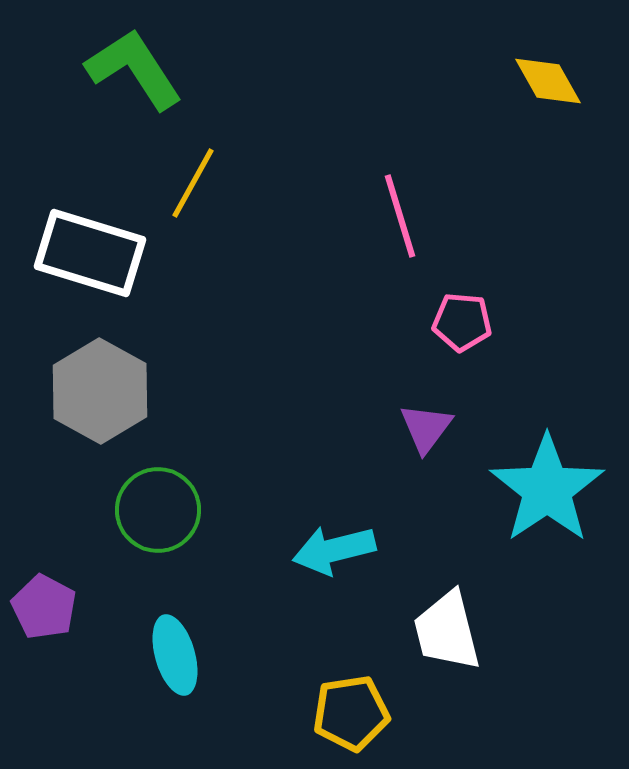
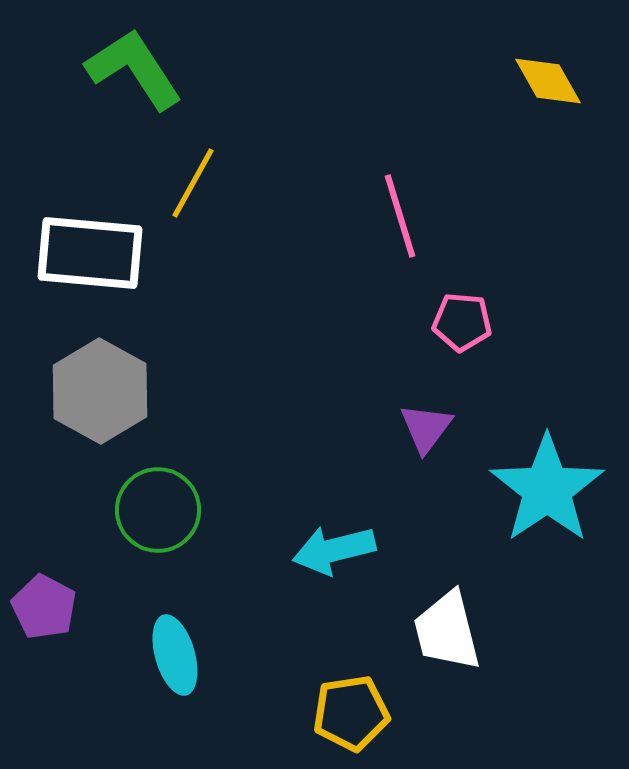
white rectangle: rotated 12 degrees counterclockwise
